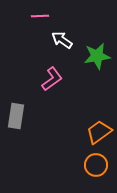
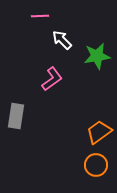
white arrow: rotated 10 degrees clockwise
